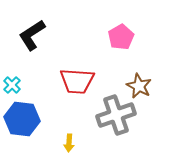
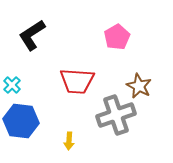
pink pentagon: moved 4 px left
blue hexagon: moved 1 px left, 2 px down
yellow arrow: moved 2 px up
